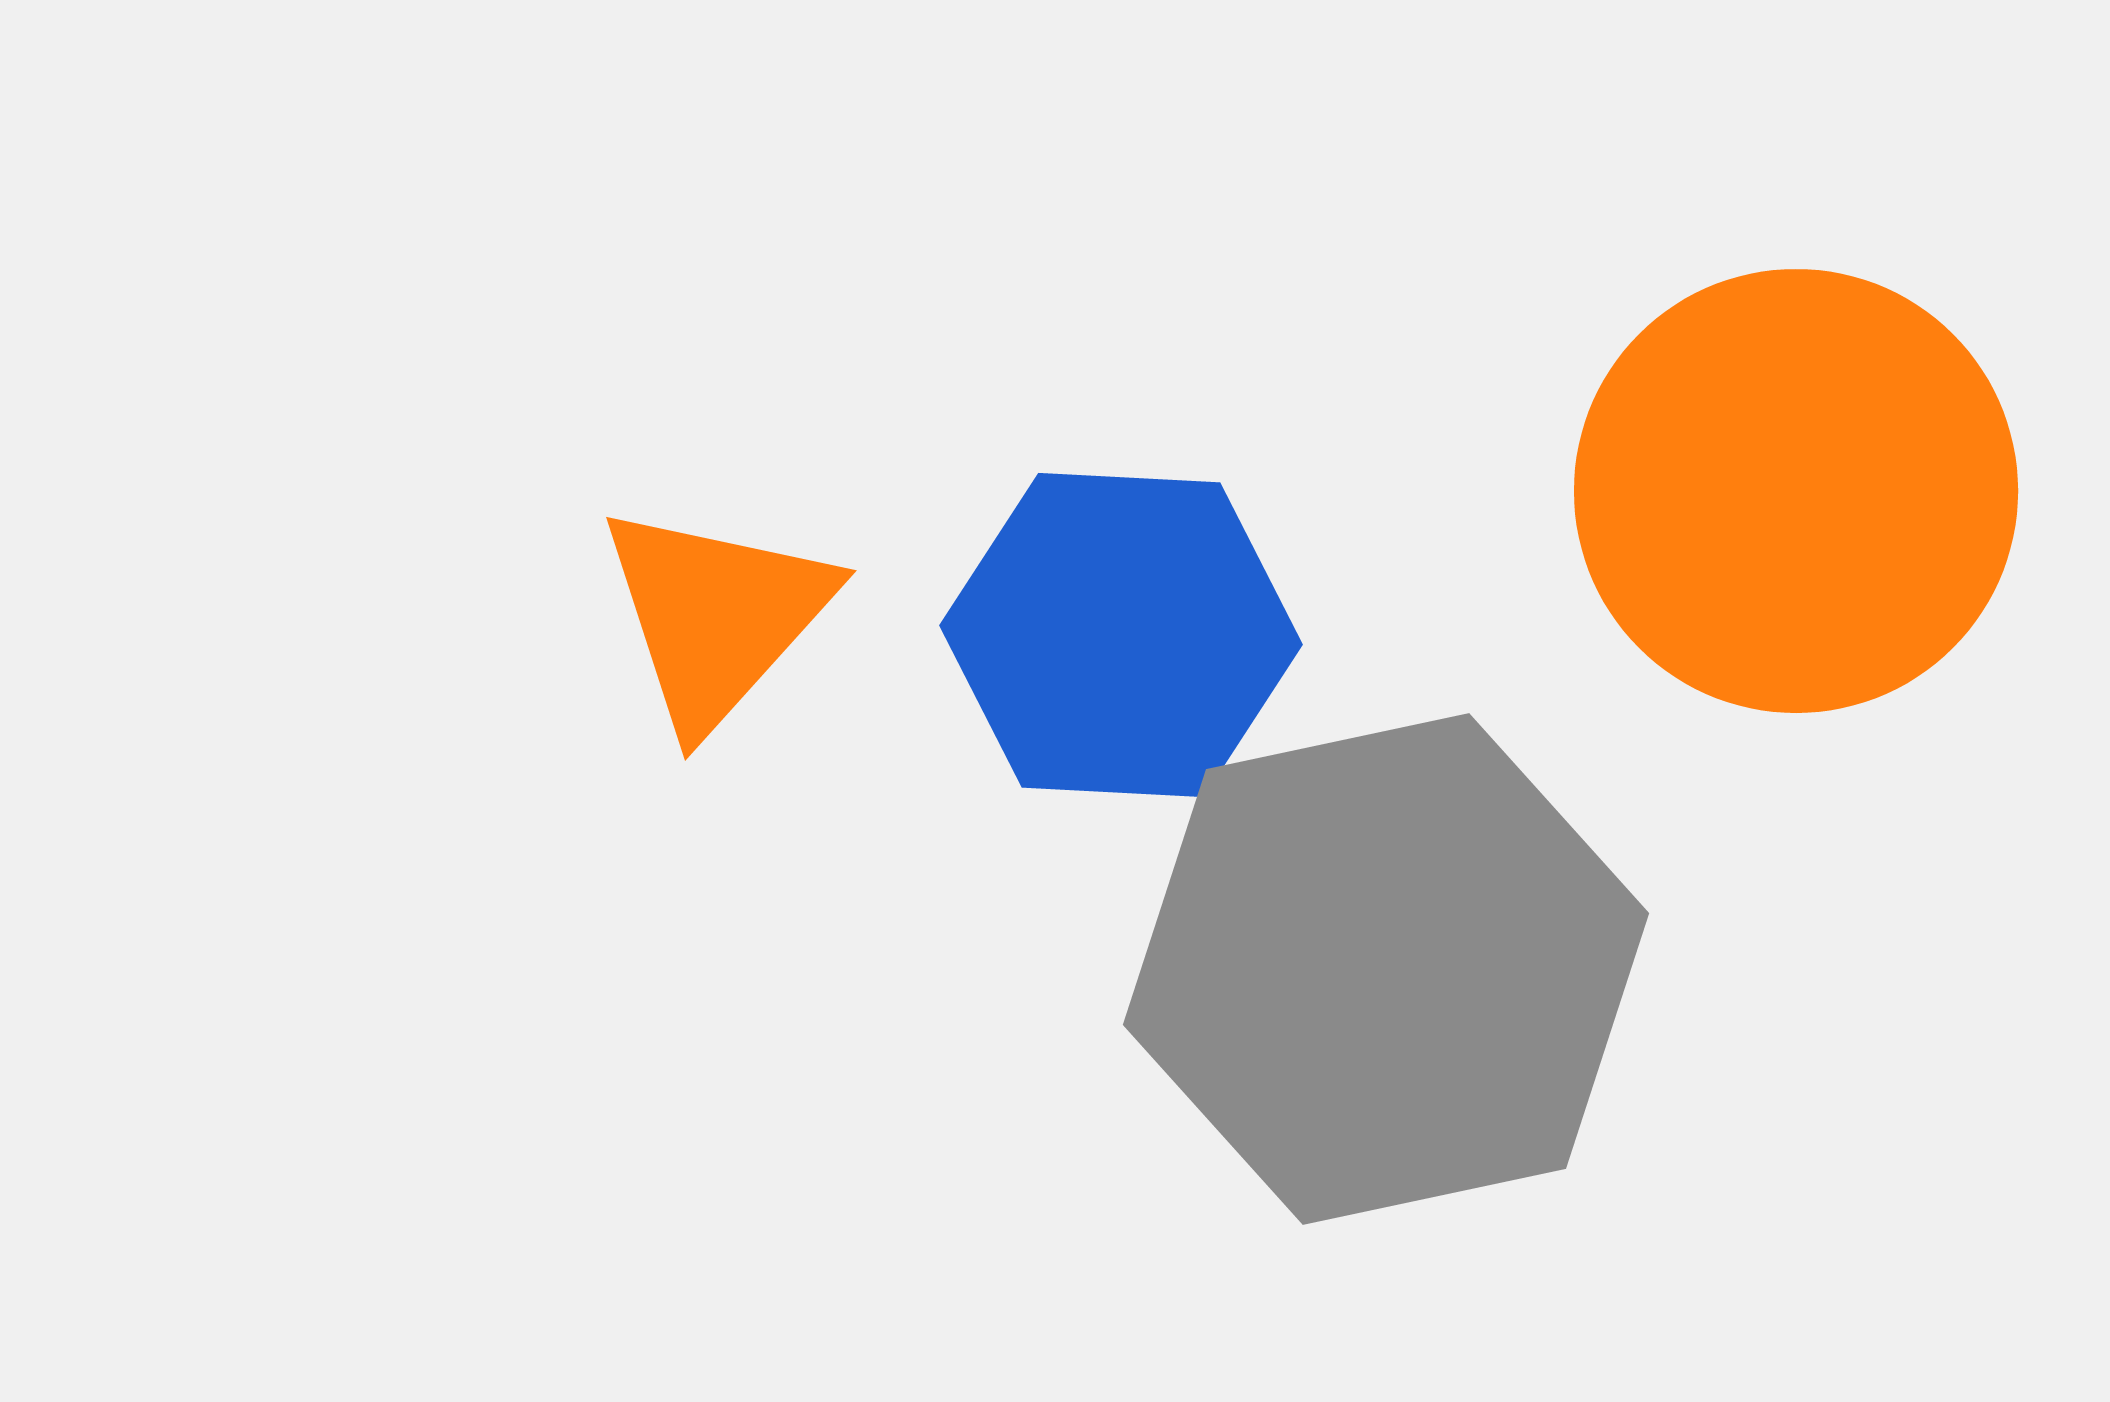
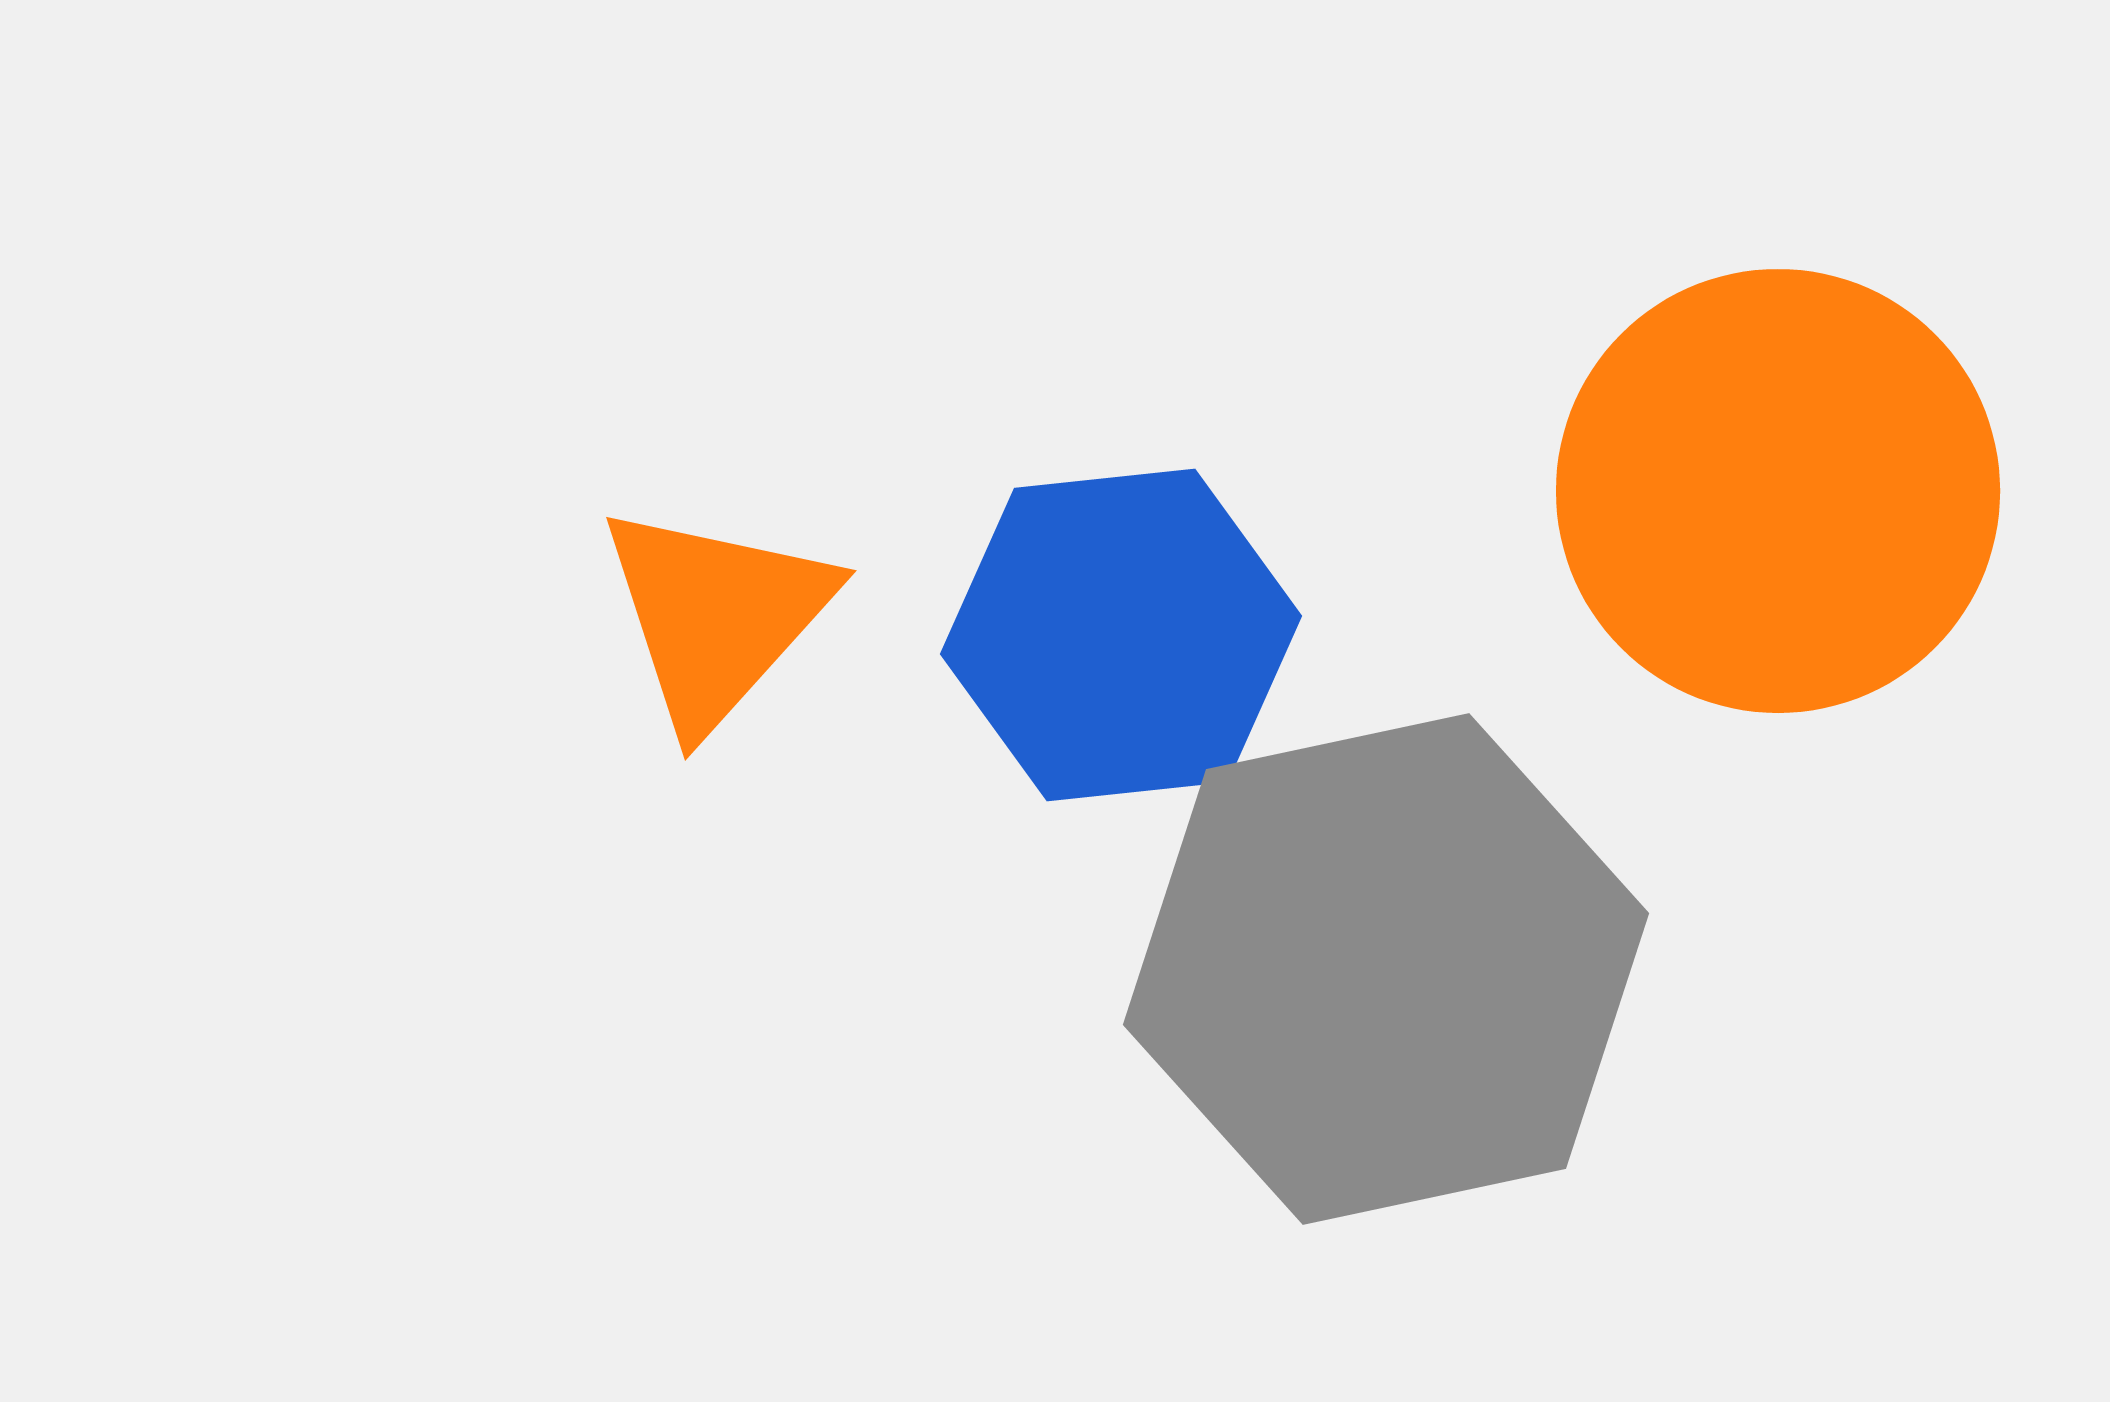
orange circle: moved 18 px left
blue hexagon: rotated 9 degrees counterclockwise
